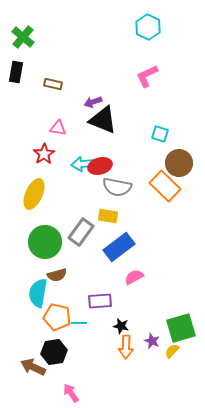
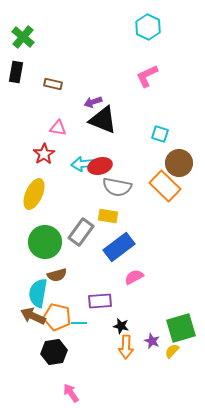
brown arrow: moved 51 px up
